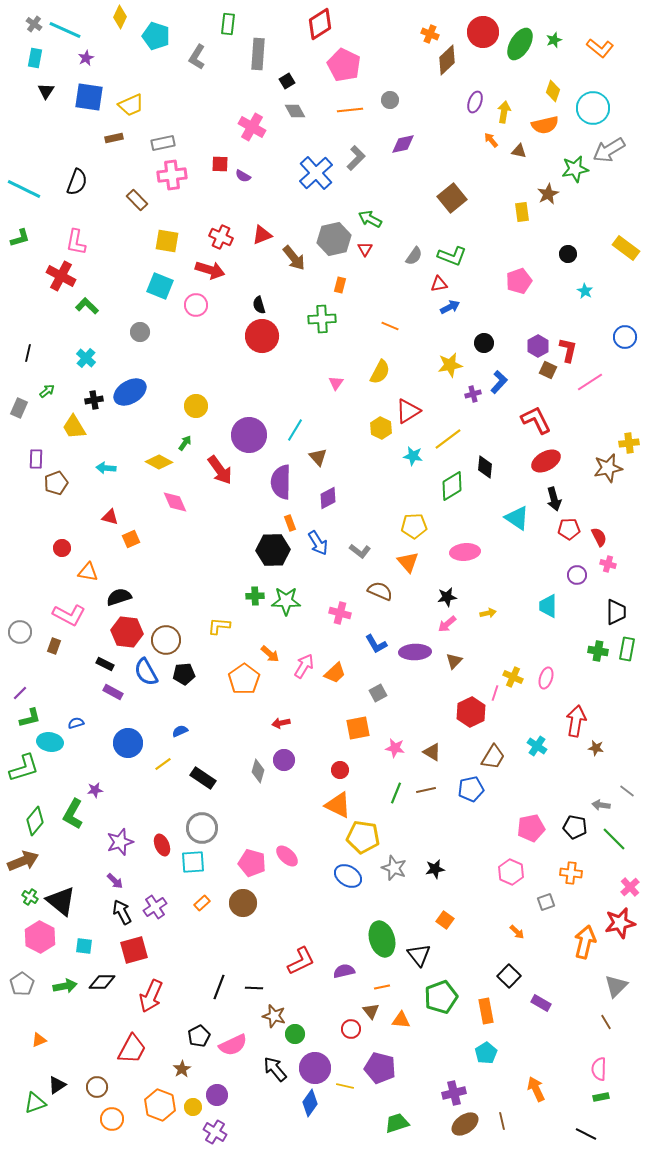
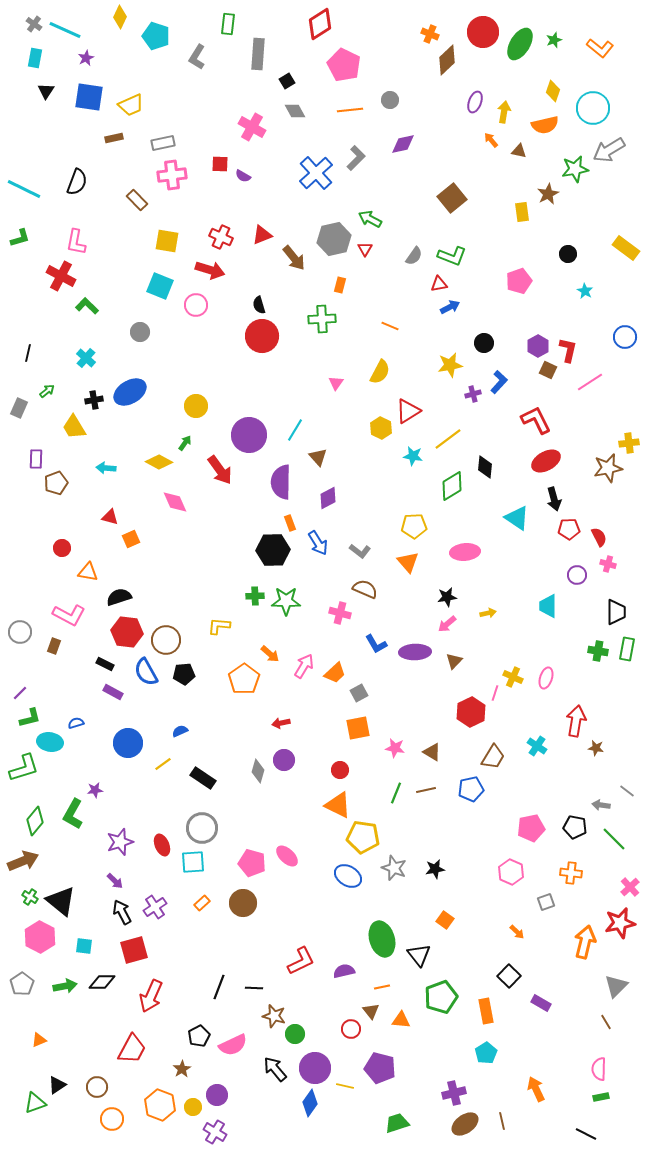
brown semicircle at (380, 591): moved 15 px left, 2 px up
gray square at (378, 693): moved 19 px left
